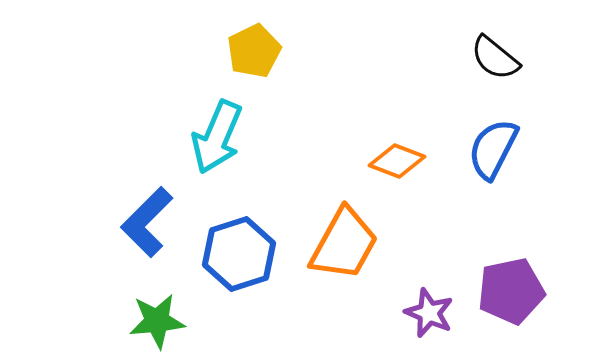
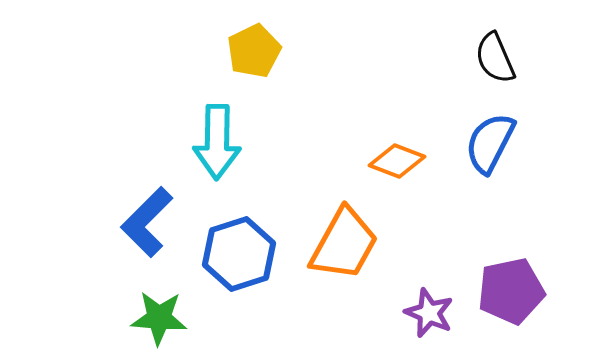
black semicircle: rotated 28 degrees clockwise
cyan arrow: moved 5 px down; rotated 22 degrees counterclockwise
blue semicircle: moved 3 px left, 6 px up
green star: moved 2 px right, 3 px up; rotated 10 degrees clockwise
